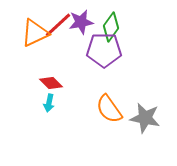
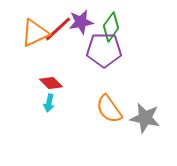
red line: moved 4 px down
